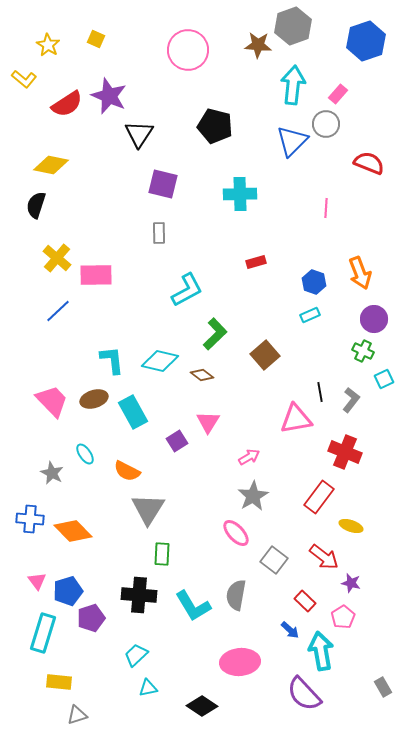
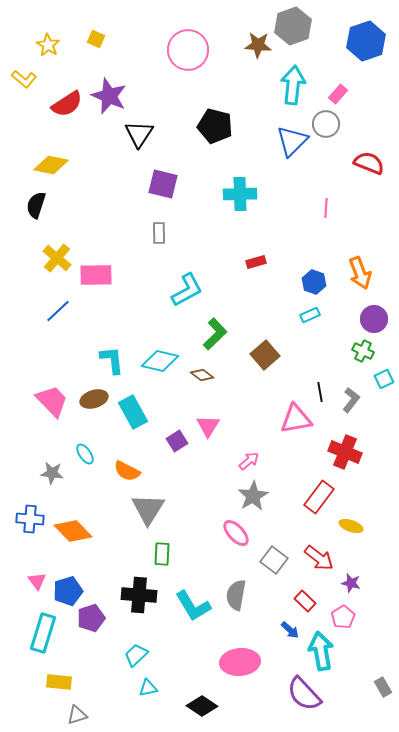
pink triangle at (208, 422): moved 4 px down
pink arrow at (249, 457): moved 4 px down; rotated 10 degrees counterclockwise
gray star at (52, 473): rotated 20 degrees counterclockwise
red arrow at (324, 557): moved 5 px left, 1 px down
